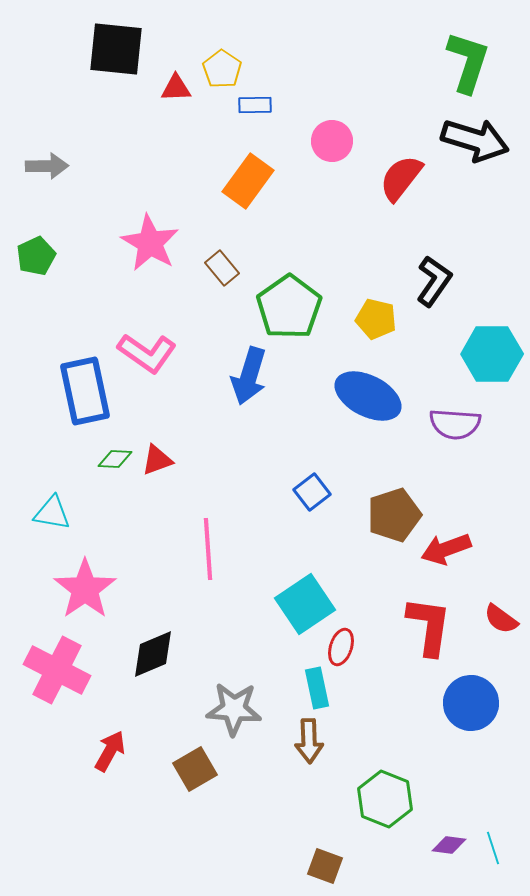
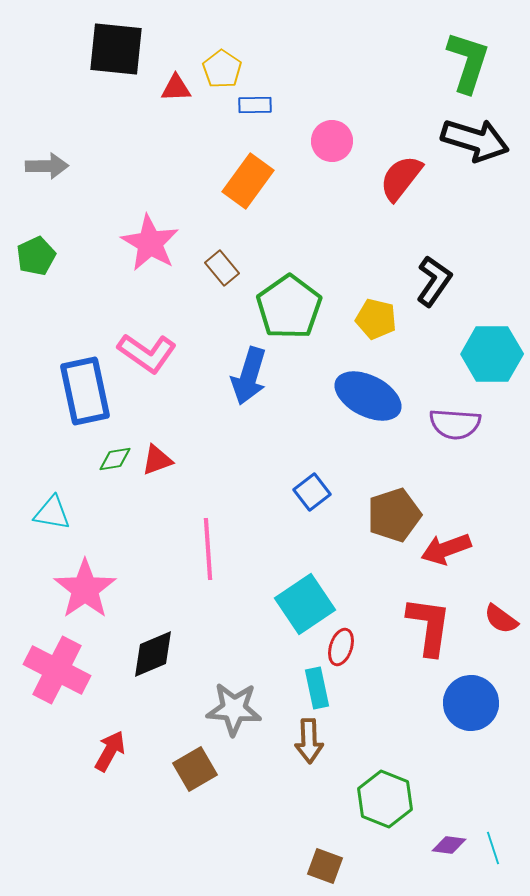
green diamond at (115, 459): rotated 12 degrees counterclockwise
